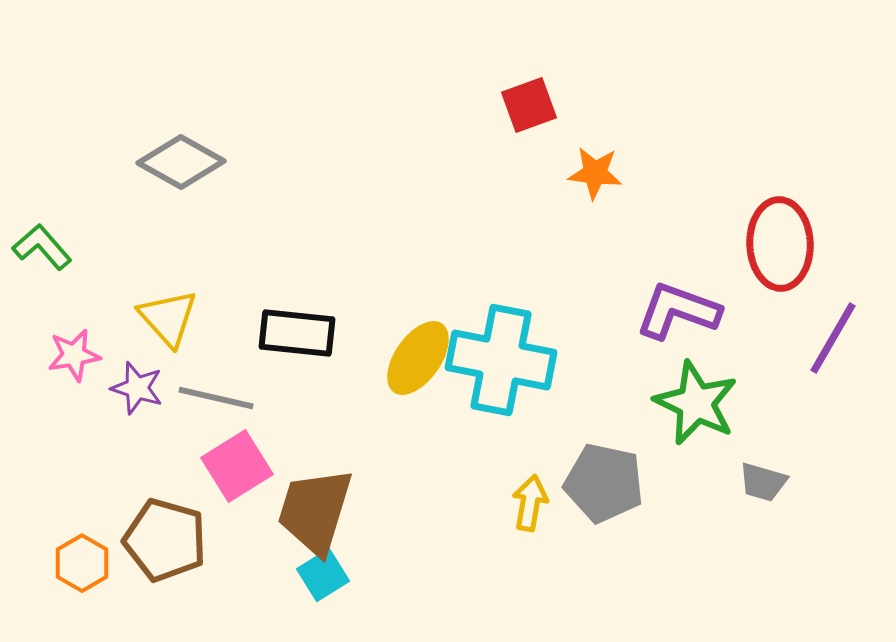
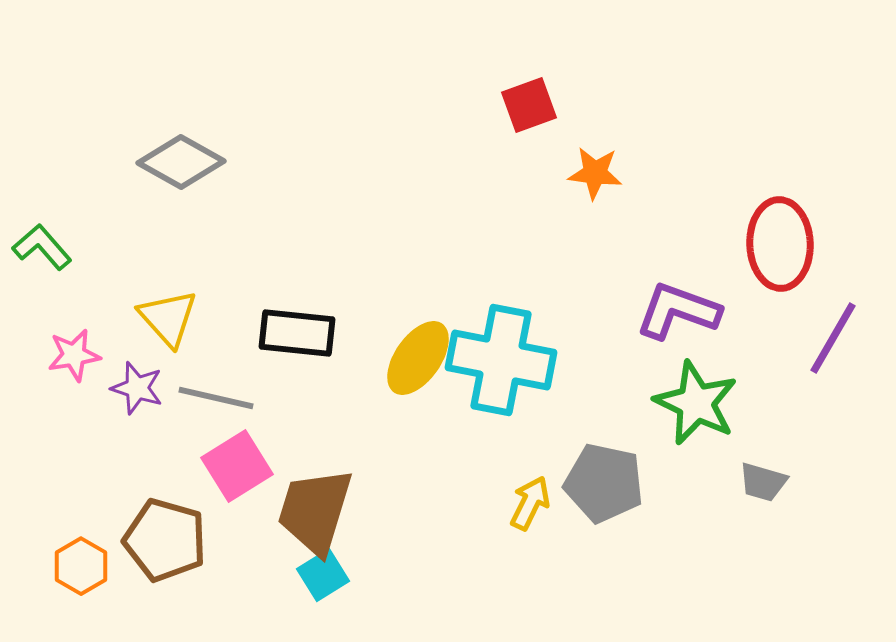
yellow arrow: rotated 16 degrees clockwise
orange hexagon: moved 1 px left, 3 px down
